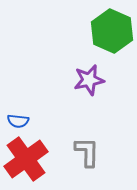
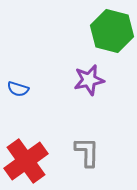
green hexagon: rotated 9 degrees counterclockwise
blue semicircle: moved 32 px up; rotated 10 degrees clockwise
red cross: moved 2 px down
